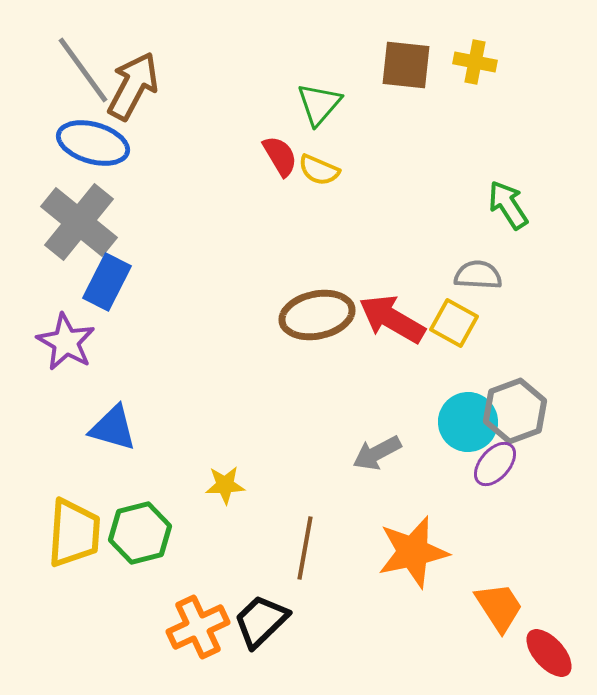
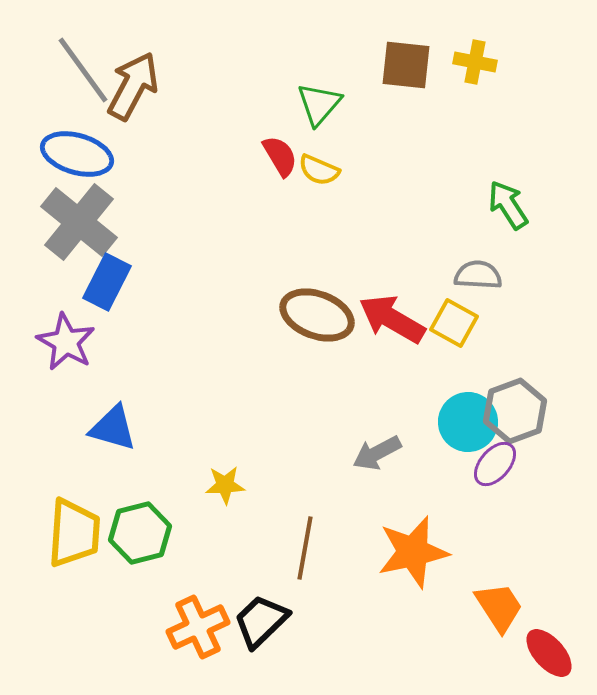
blue ellipse: moved 16 px left, 11 px down
brown ellipse: rotated 32 degrees clockwise
